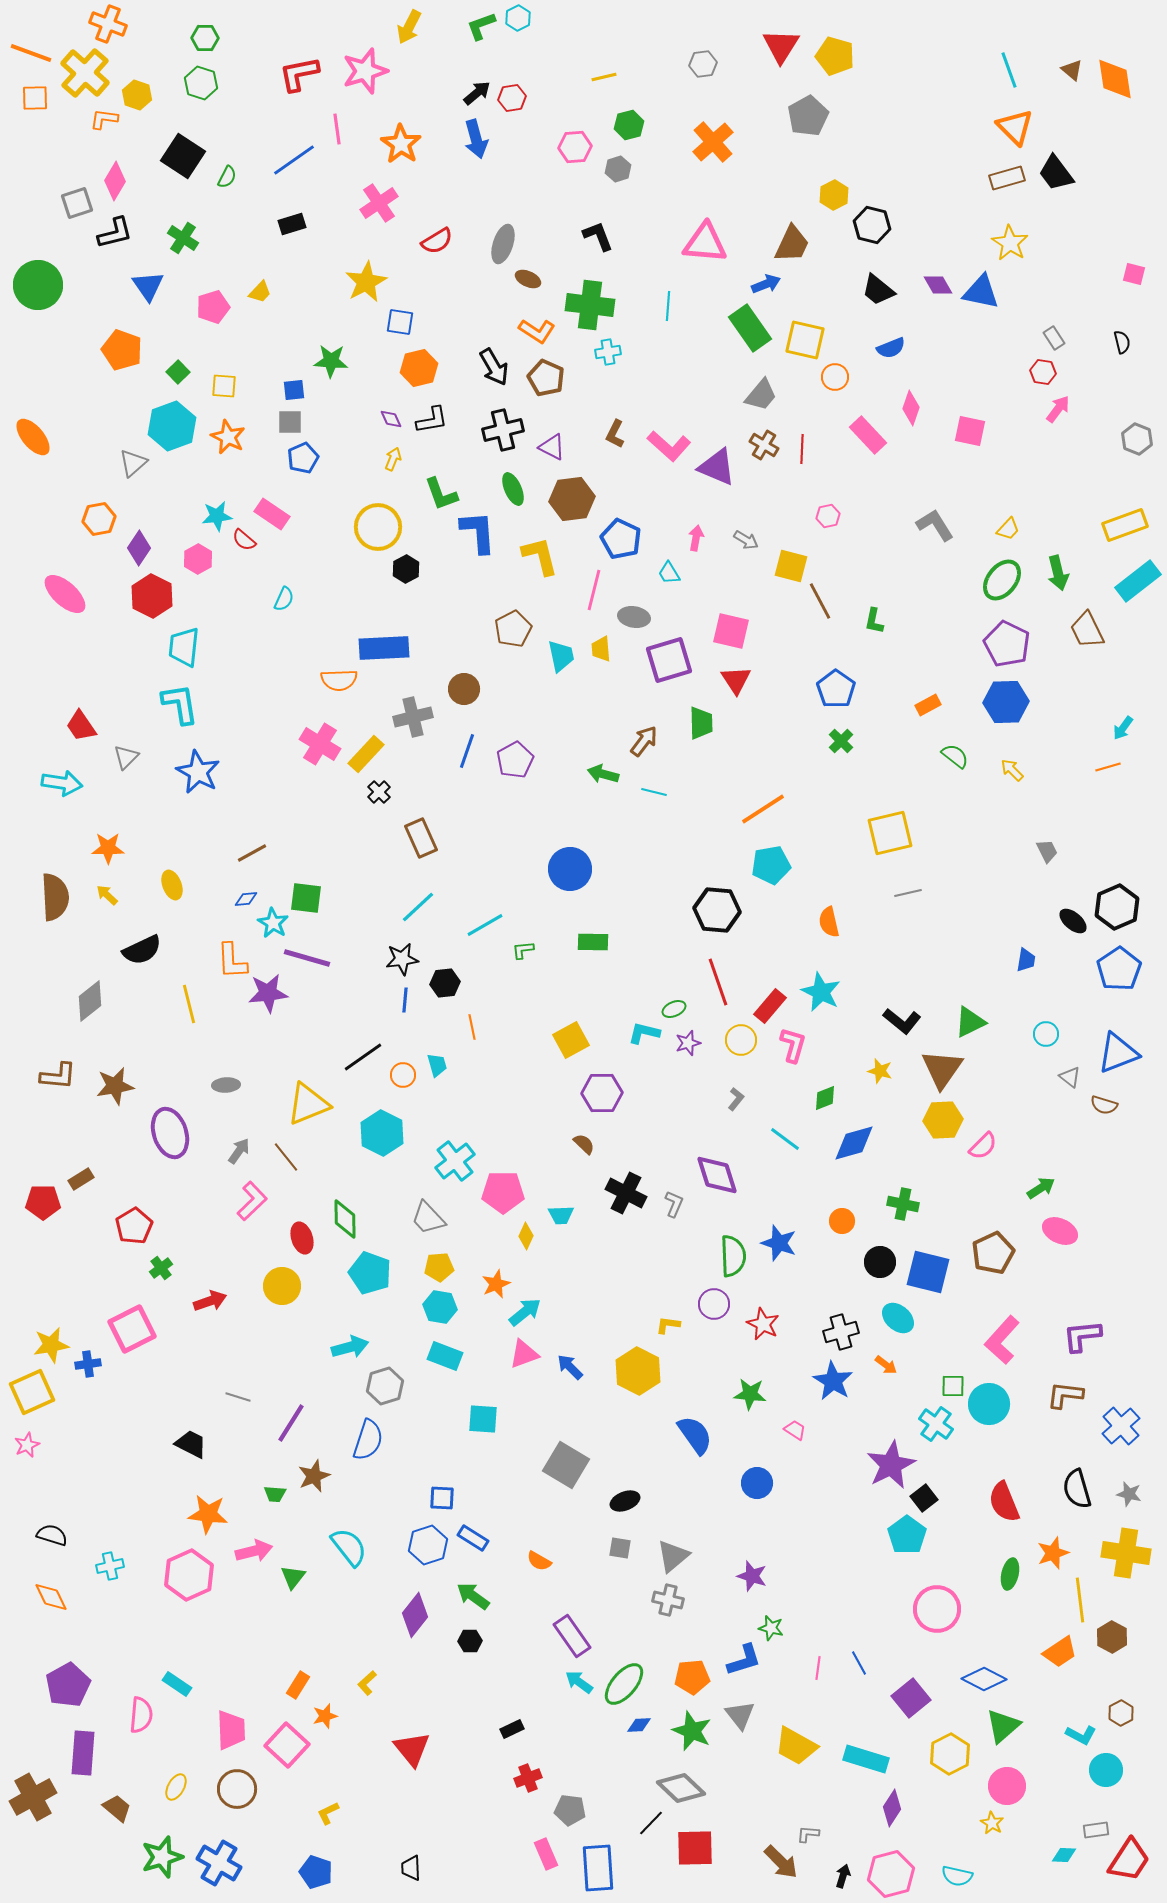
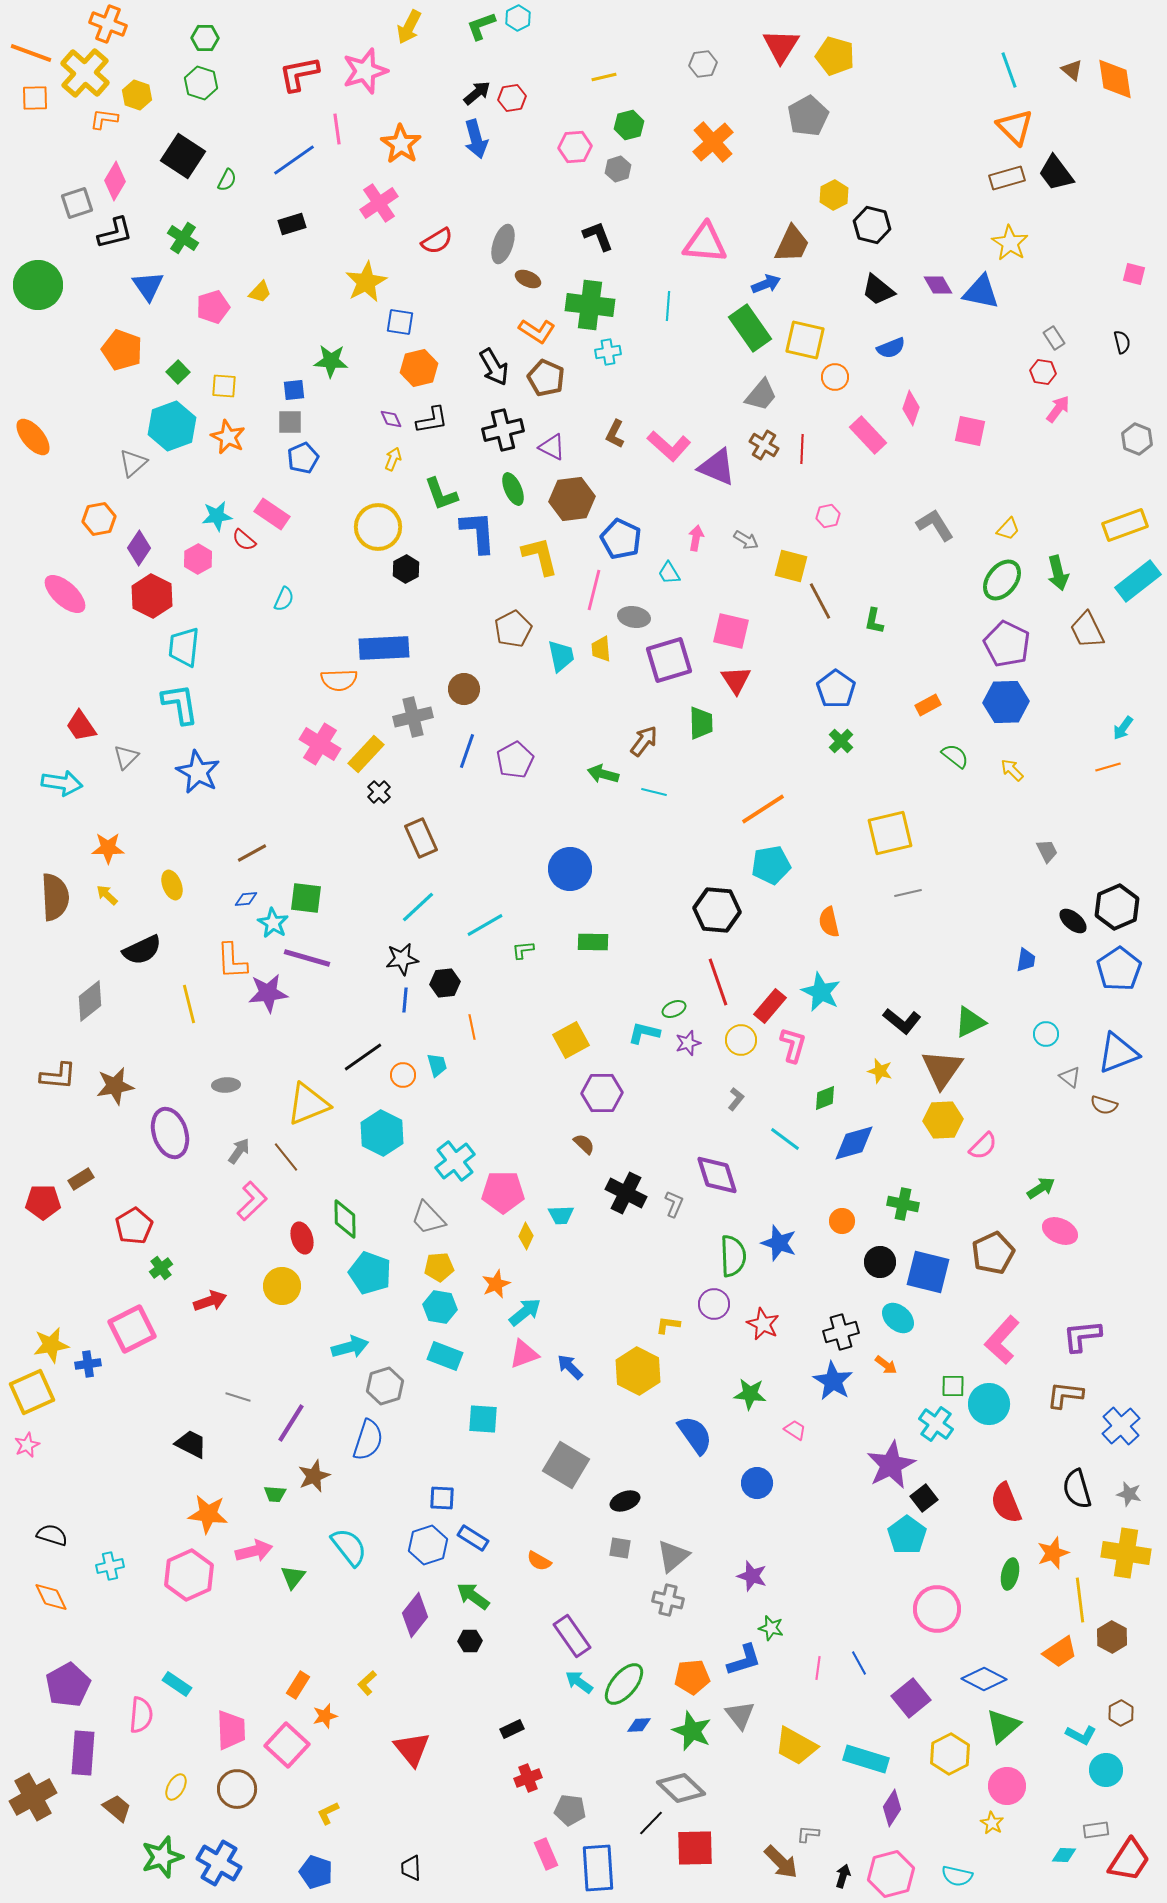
green semicircle at (227, 177): moved 3 px down
red semicircle at (1004, 1502): moved 2 px right, 1 px down
